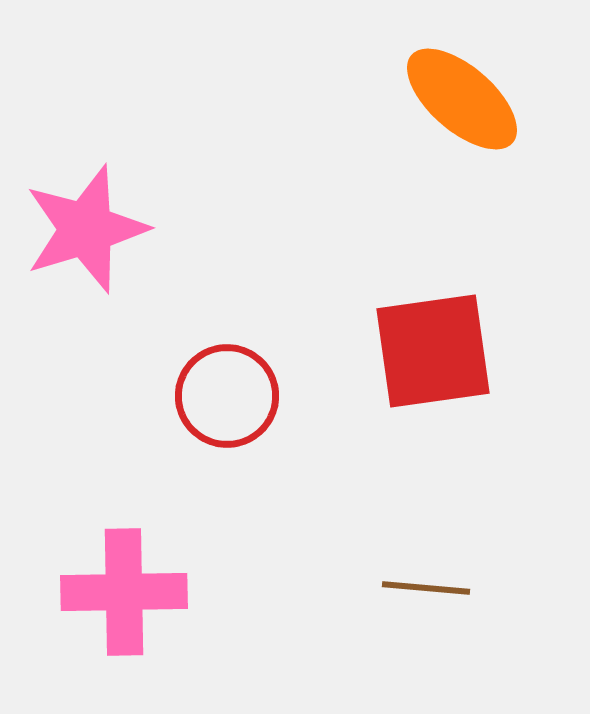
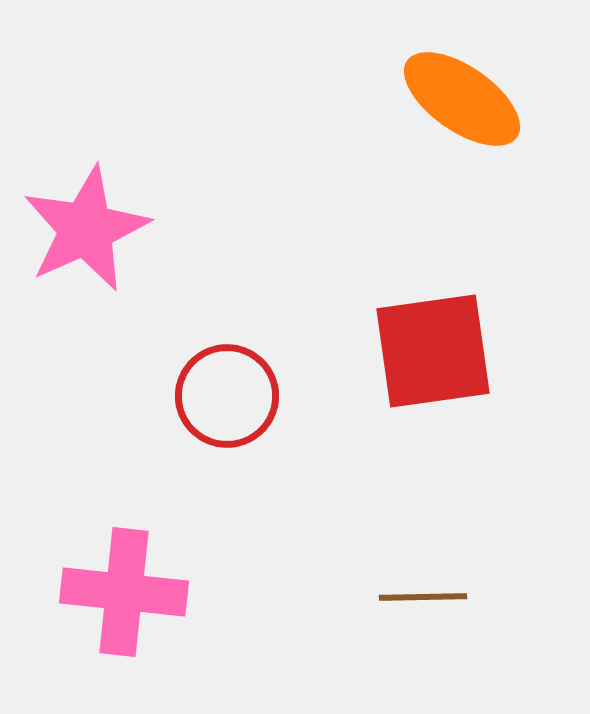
orange ellipse: rotated 6 degrees counterclockwise
pink star: rotated 7 degrees counterclockwise
brown line: moved 3 px left, 9 px down; rotated 6 degrees counterclockwise
pink cross: rotated 7 degrees clockwise
